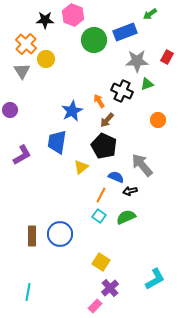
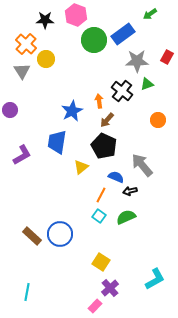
pink hexagon: moved 3 px right
blue rectangle: moved 2 px left, 2 px down; rotated 15 degrees counterclockwise
black cross: rotated 15 degrees clockwise
orange arrow: rotated 24 degrees clockwise
brown rectangle: rotated 48 degrees counterclockwise
cyan line: moved 1 px left
